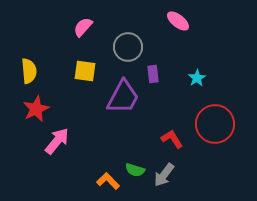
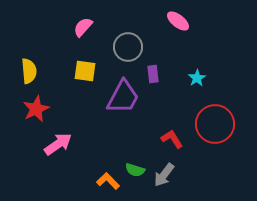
pink arrow: moved 1 px right, 3 px down; rotated 16 degrees clockwise
